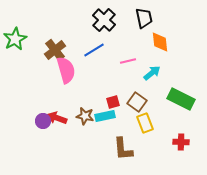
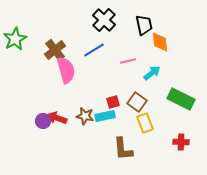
black trapezoid: moved 7 px down
